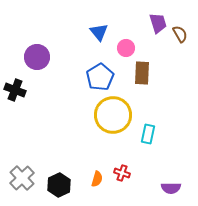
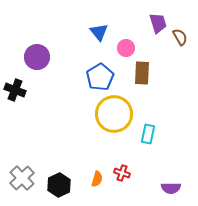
brown semicircle: moved 3 px down
yellow circle: moved 1 px right, 1 px up
